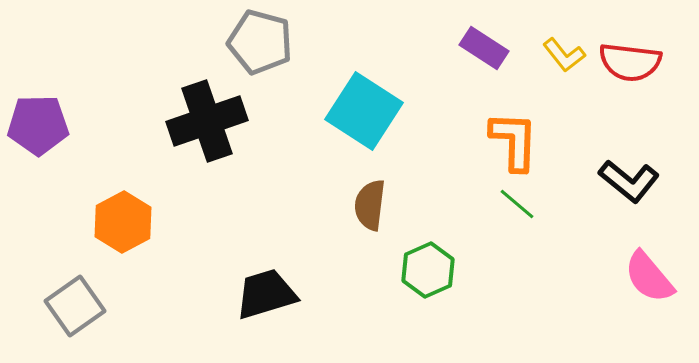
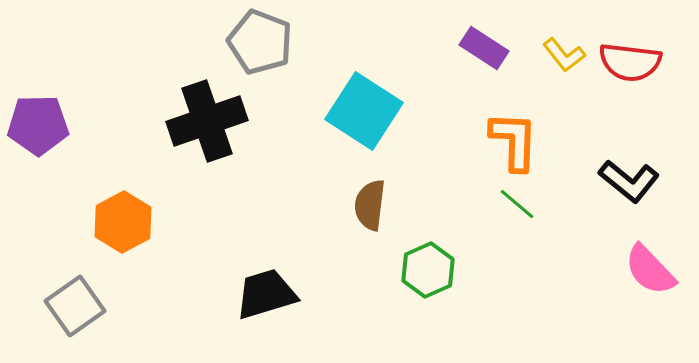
gray pentagon: rotated 6 degrees clockwise
pink semicircle: moved 1 px right, 7 px up; rotated 4 degrees counterclockwise
